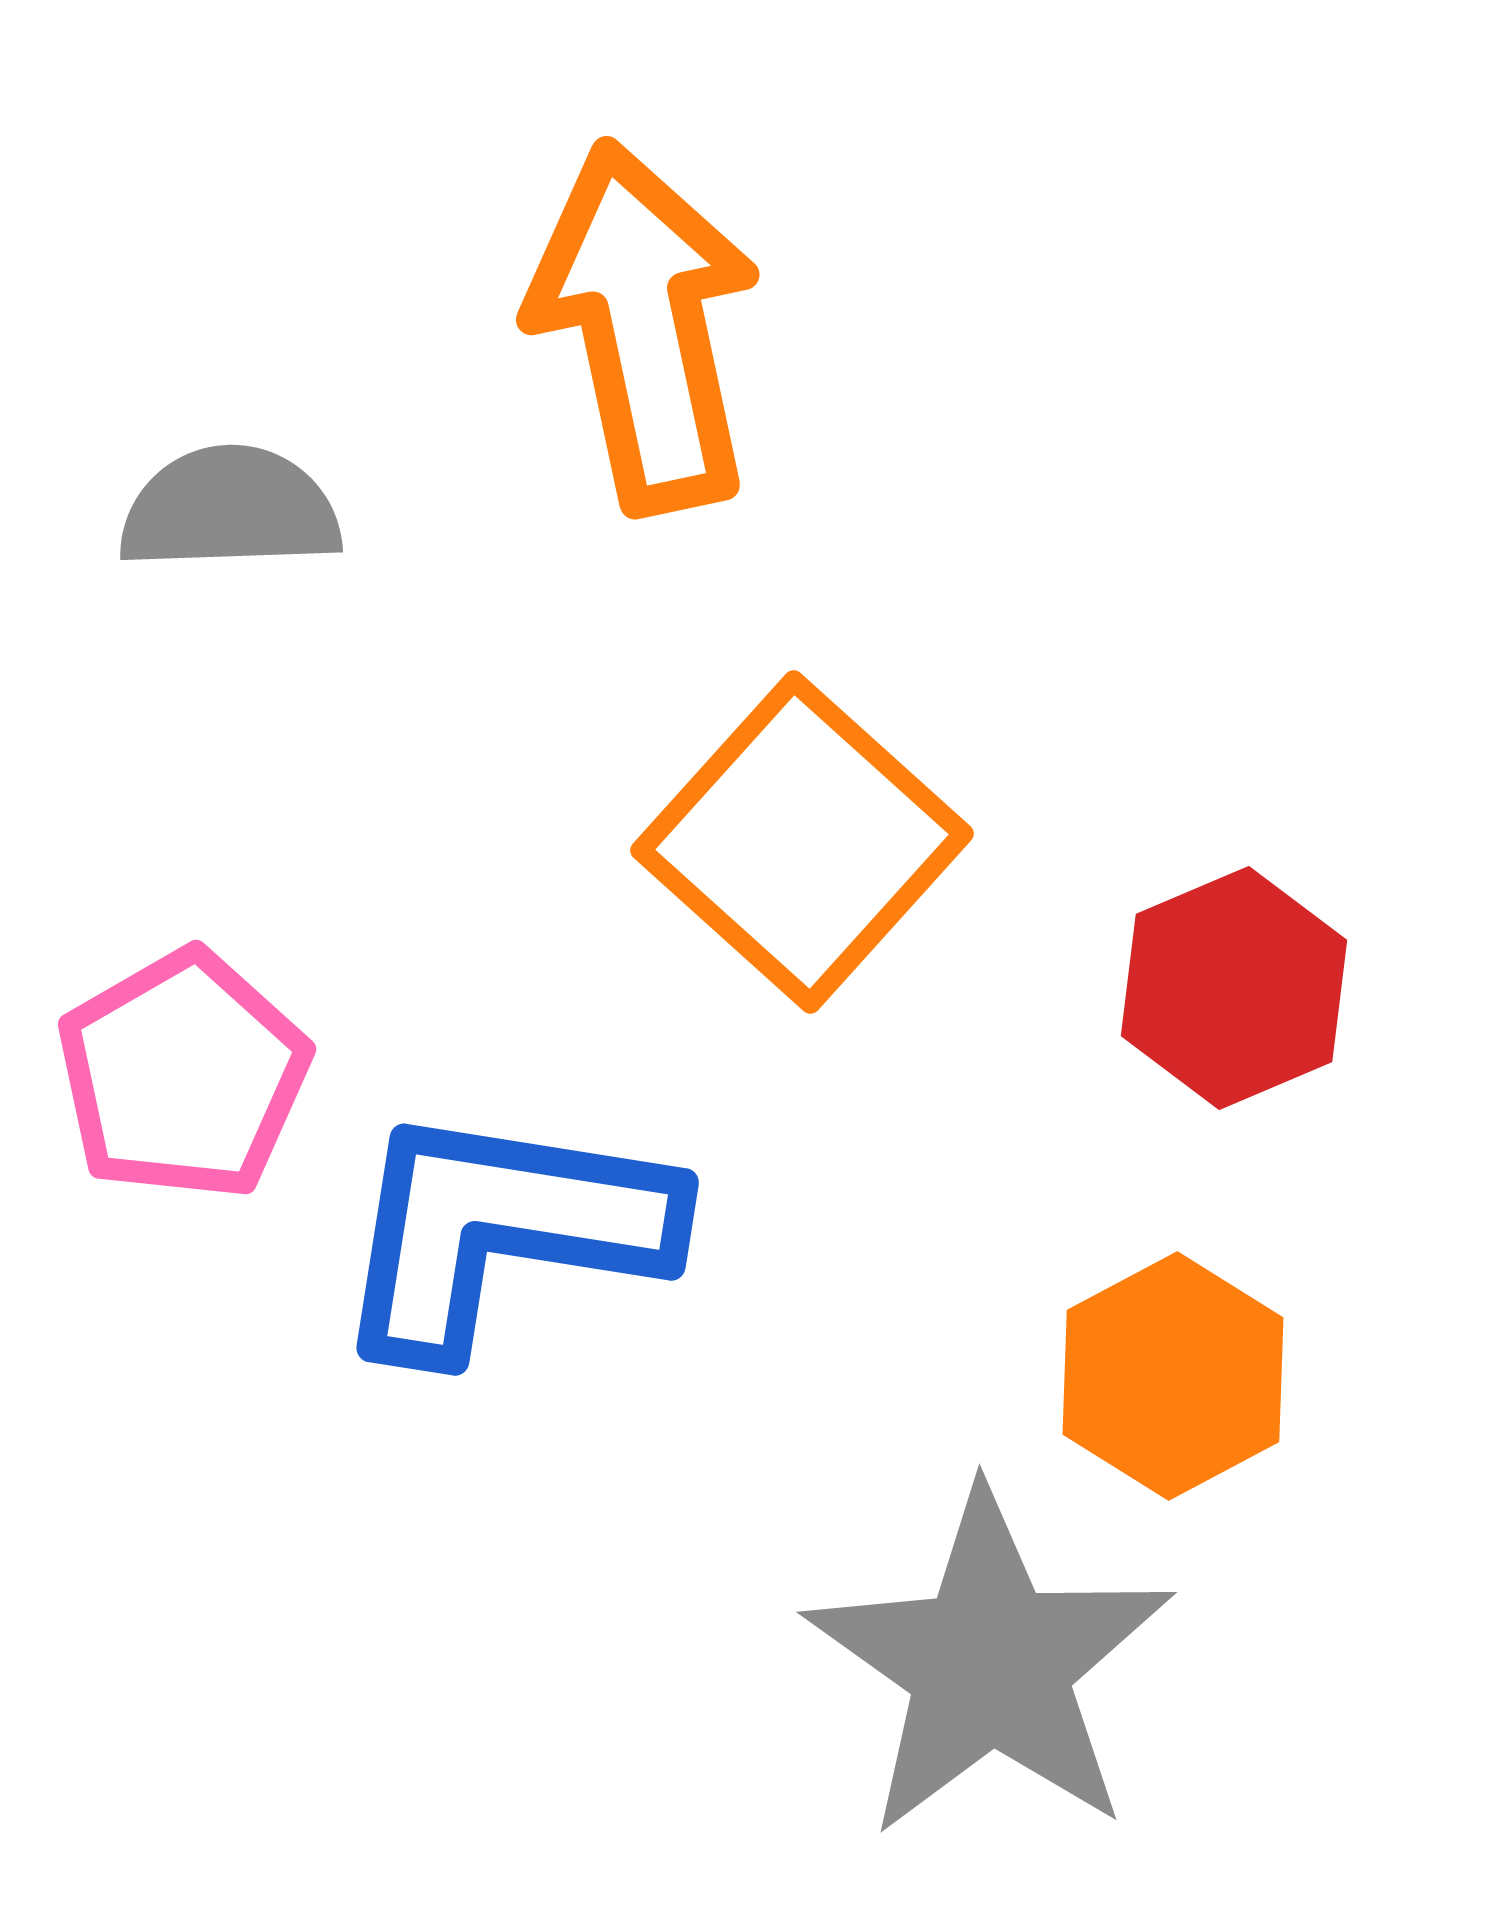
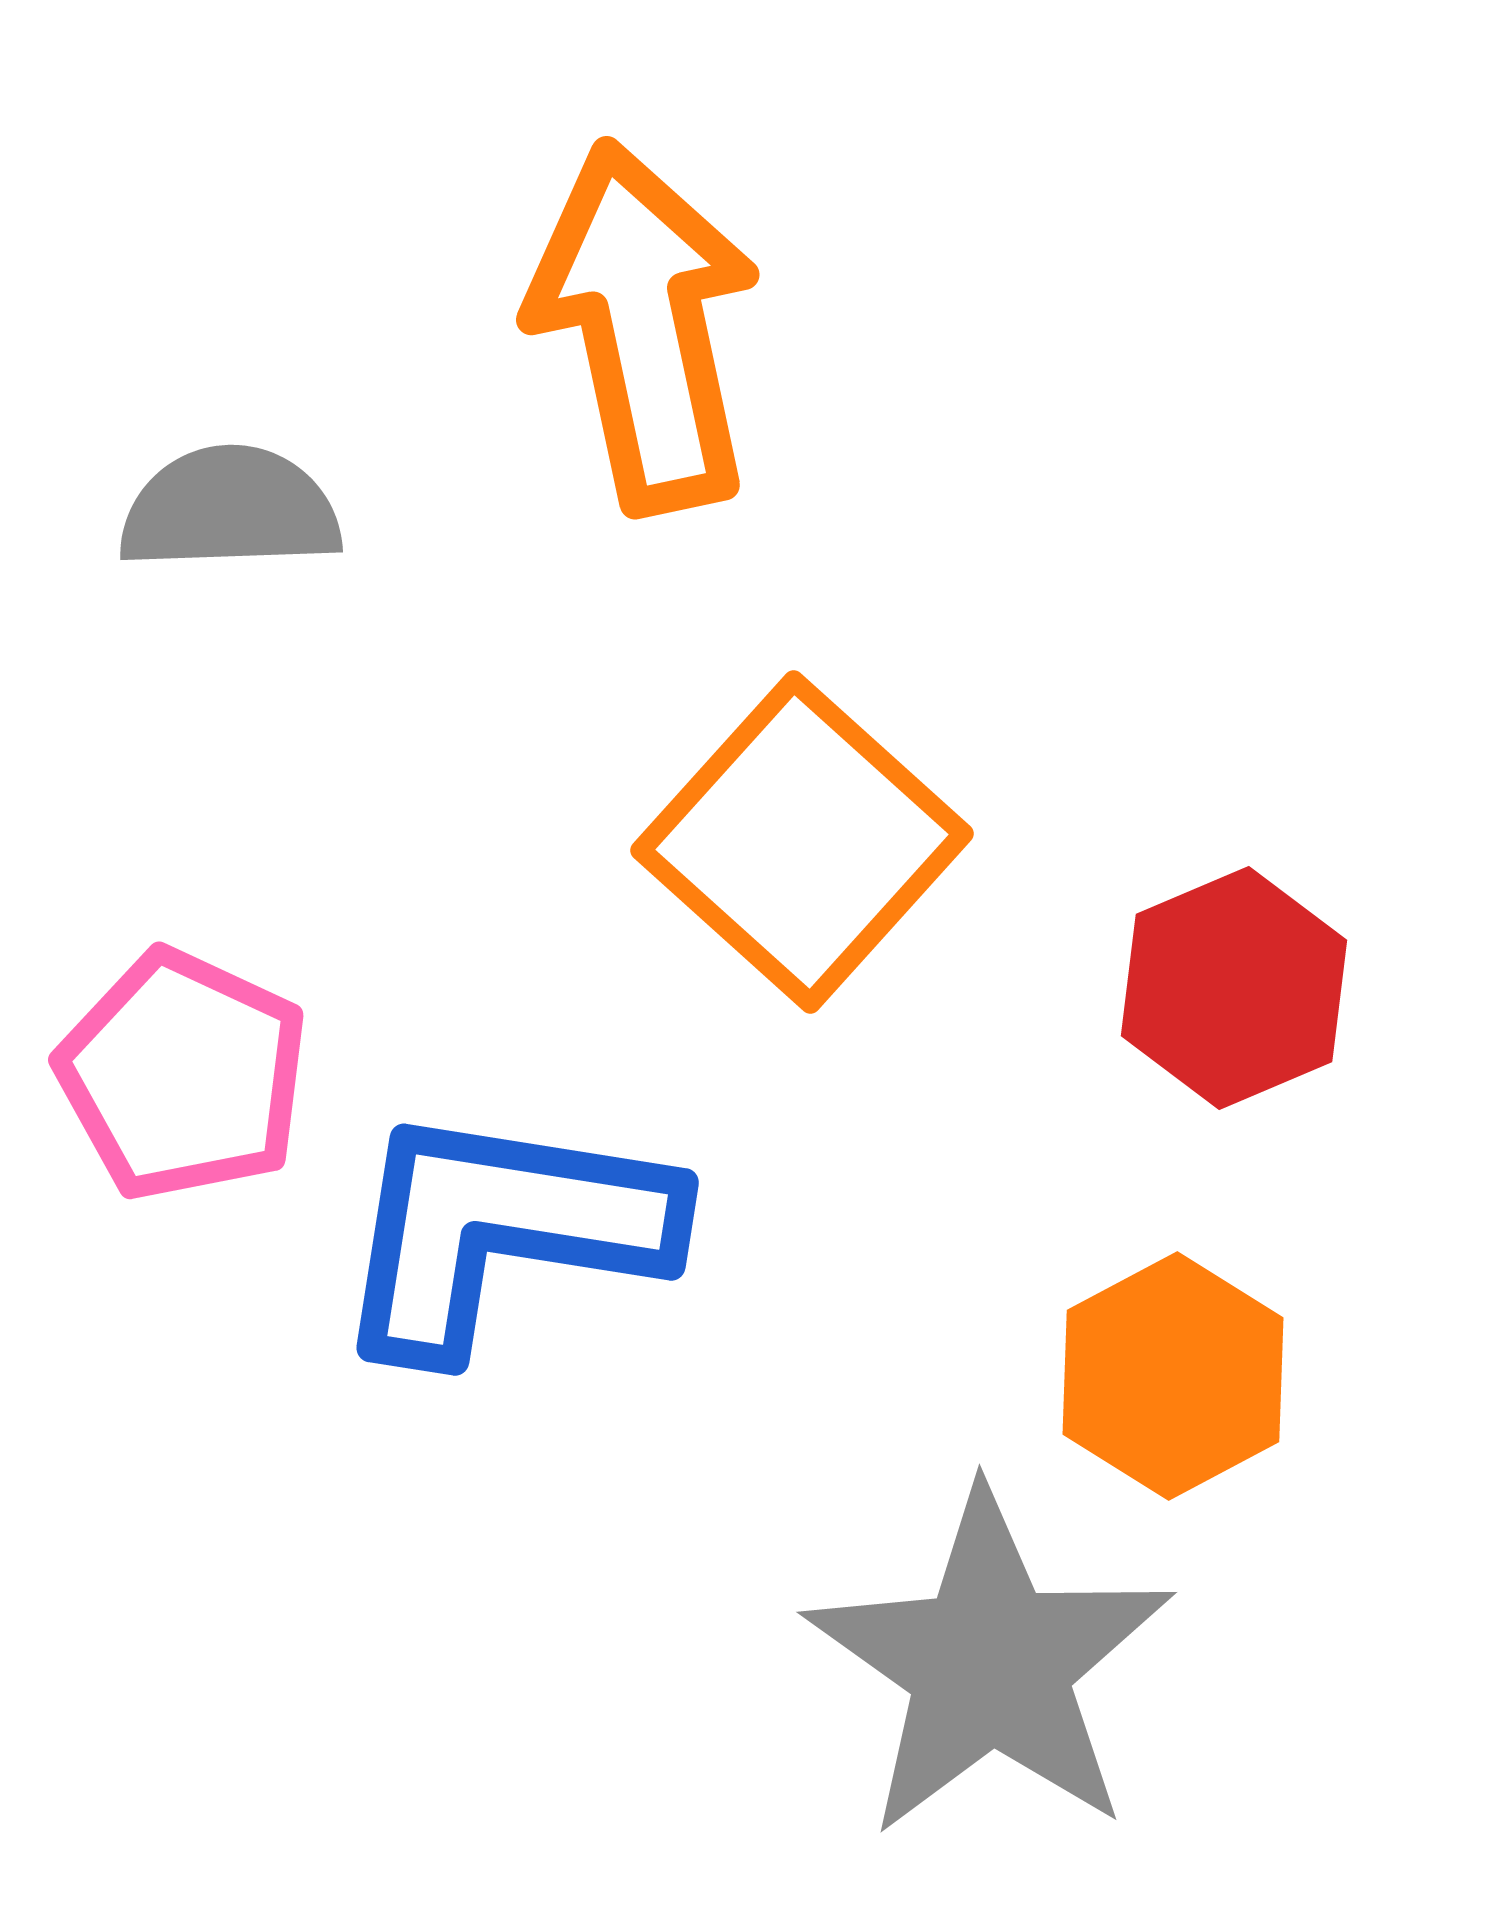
pink pentagon: rotated 17 degrees counterclockwise
